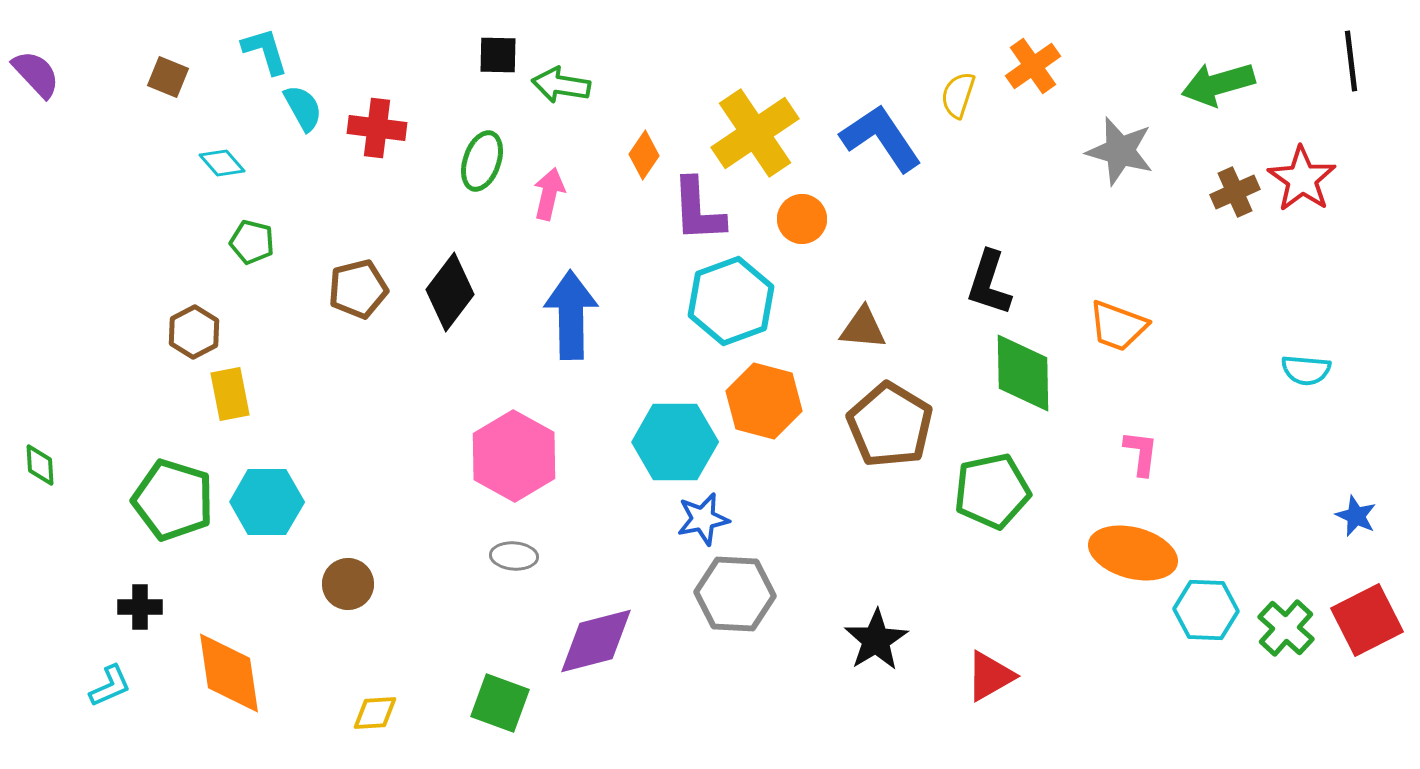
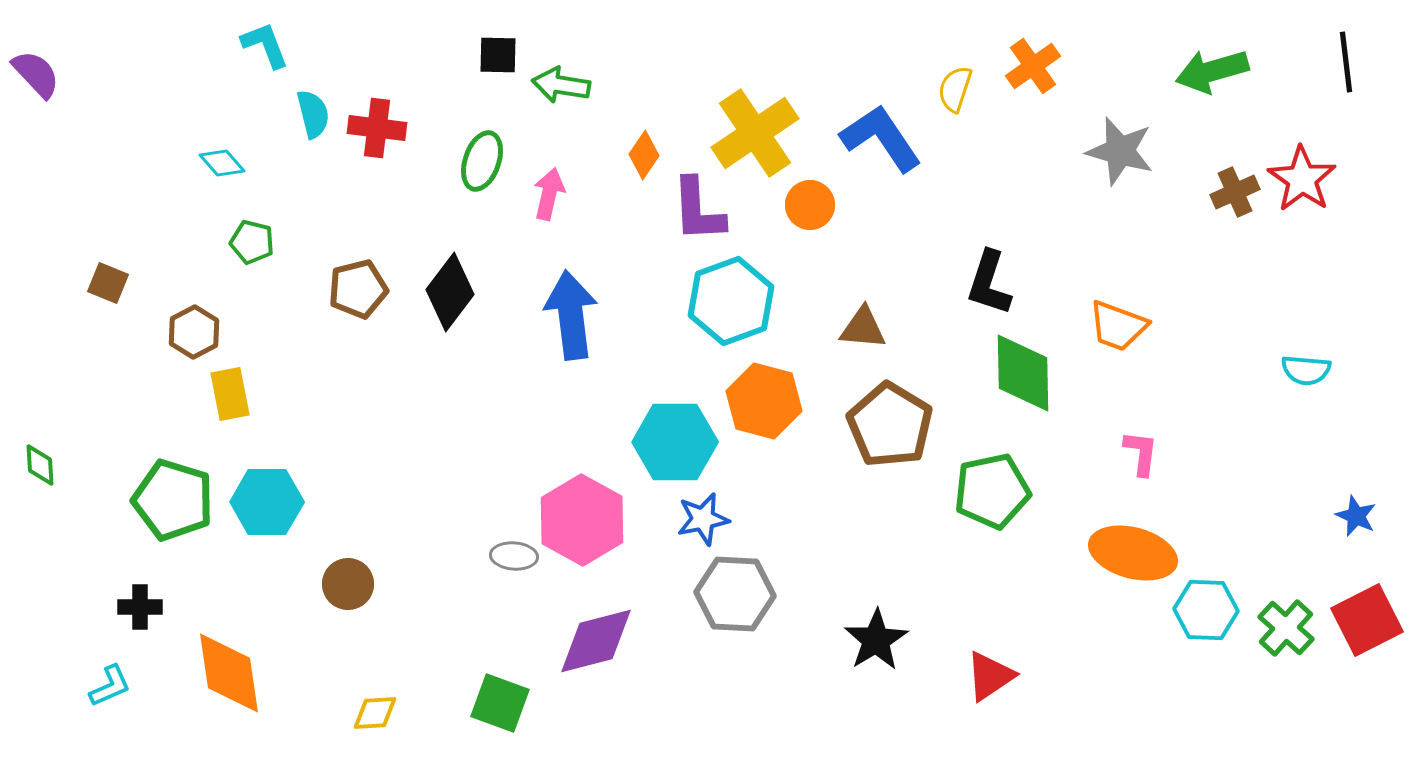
cyan L-shape at (265, 51): moved 6 px up; rotated 4 degrees counterclockwise
black line at (1351, 61): moved 5 px left, 1 px down
brown square at (168, 77): moved 60 px left, 206 px down
green arrow at (1218, 84): moved 6 px left, 13 px up
yellow semicircle at (958, 95): moved 3 px left, 6 px up
cyan semicircle at (303, 108): moved 10 px right, 6 px down; rotated 15 degrees clockwise
orange circle at (802, 219): moved 8 px right, 14 px up
blue arrow at (571, 315): rotated 6 degrees counterclockwise
pink hexagon at (514, 456): moved 68 px right, 64 px down
red triangle at (990, 676): rotated 4 degrees counterclockwise
